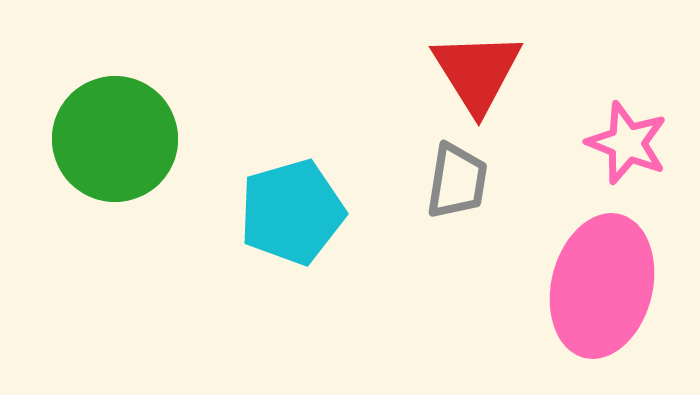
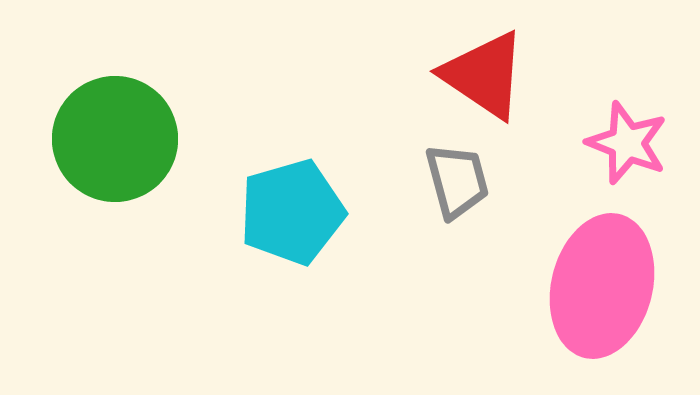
red triangle: moved 7 px right, 3 px down; rotated 24 degrees counterclockwise
gray trapezoid: rotated 24 degrees counterclockwise
